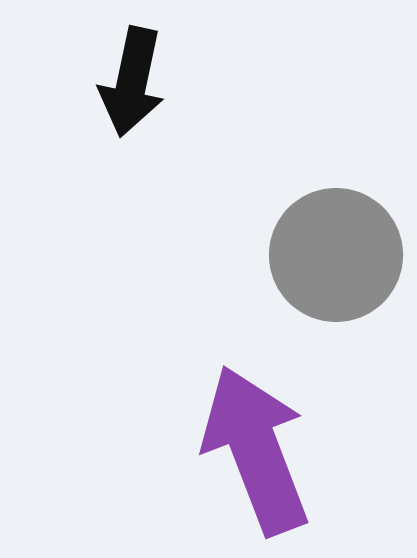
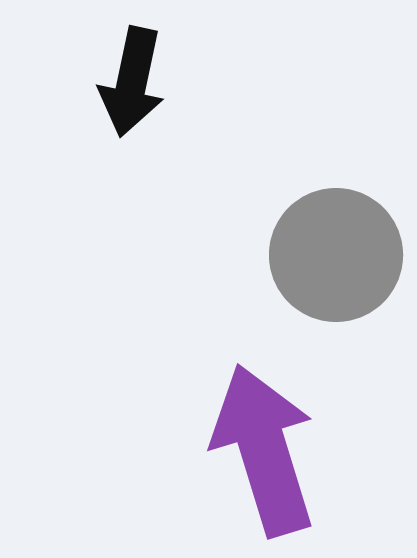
purple arrow: moved 8 px right; rotated 4 degrees clockwise
